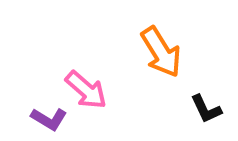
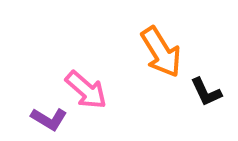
black L-shape: moved 17 px up
